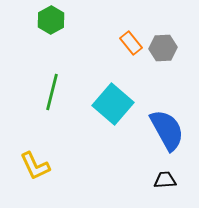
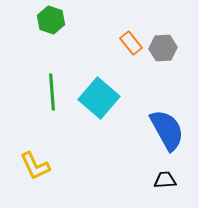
green hexagon: rotated 12 degrees counterclockwise
green line: rotated 18 degrees counterclockwise
cyan square: moved 14 px left, 6 px up
